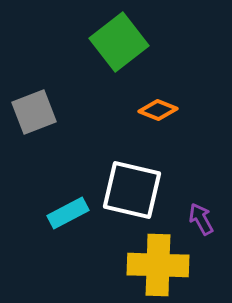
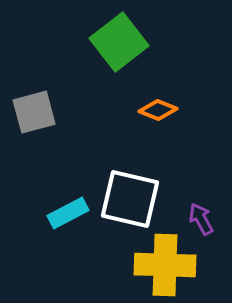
gray square: rotated 6 degrees clockwise
white square: moved 2 px left, 9 px down
yellow cross: moved 7 px right
